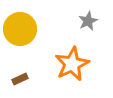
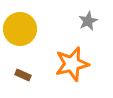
orange star: rotated 12 degrees clockwise
brown rectangle: moved 3 px right, 4 px up; rotated 49 degrees clockwise
